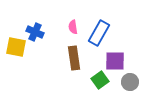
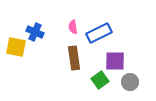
blue rectangle: rotated 35 degrees clockwise
